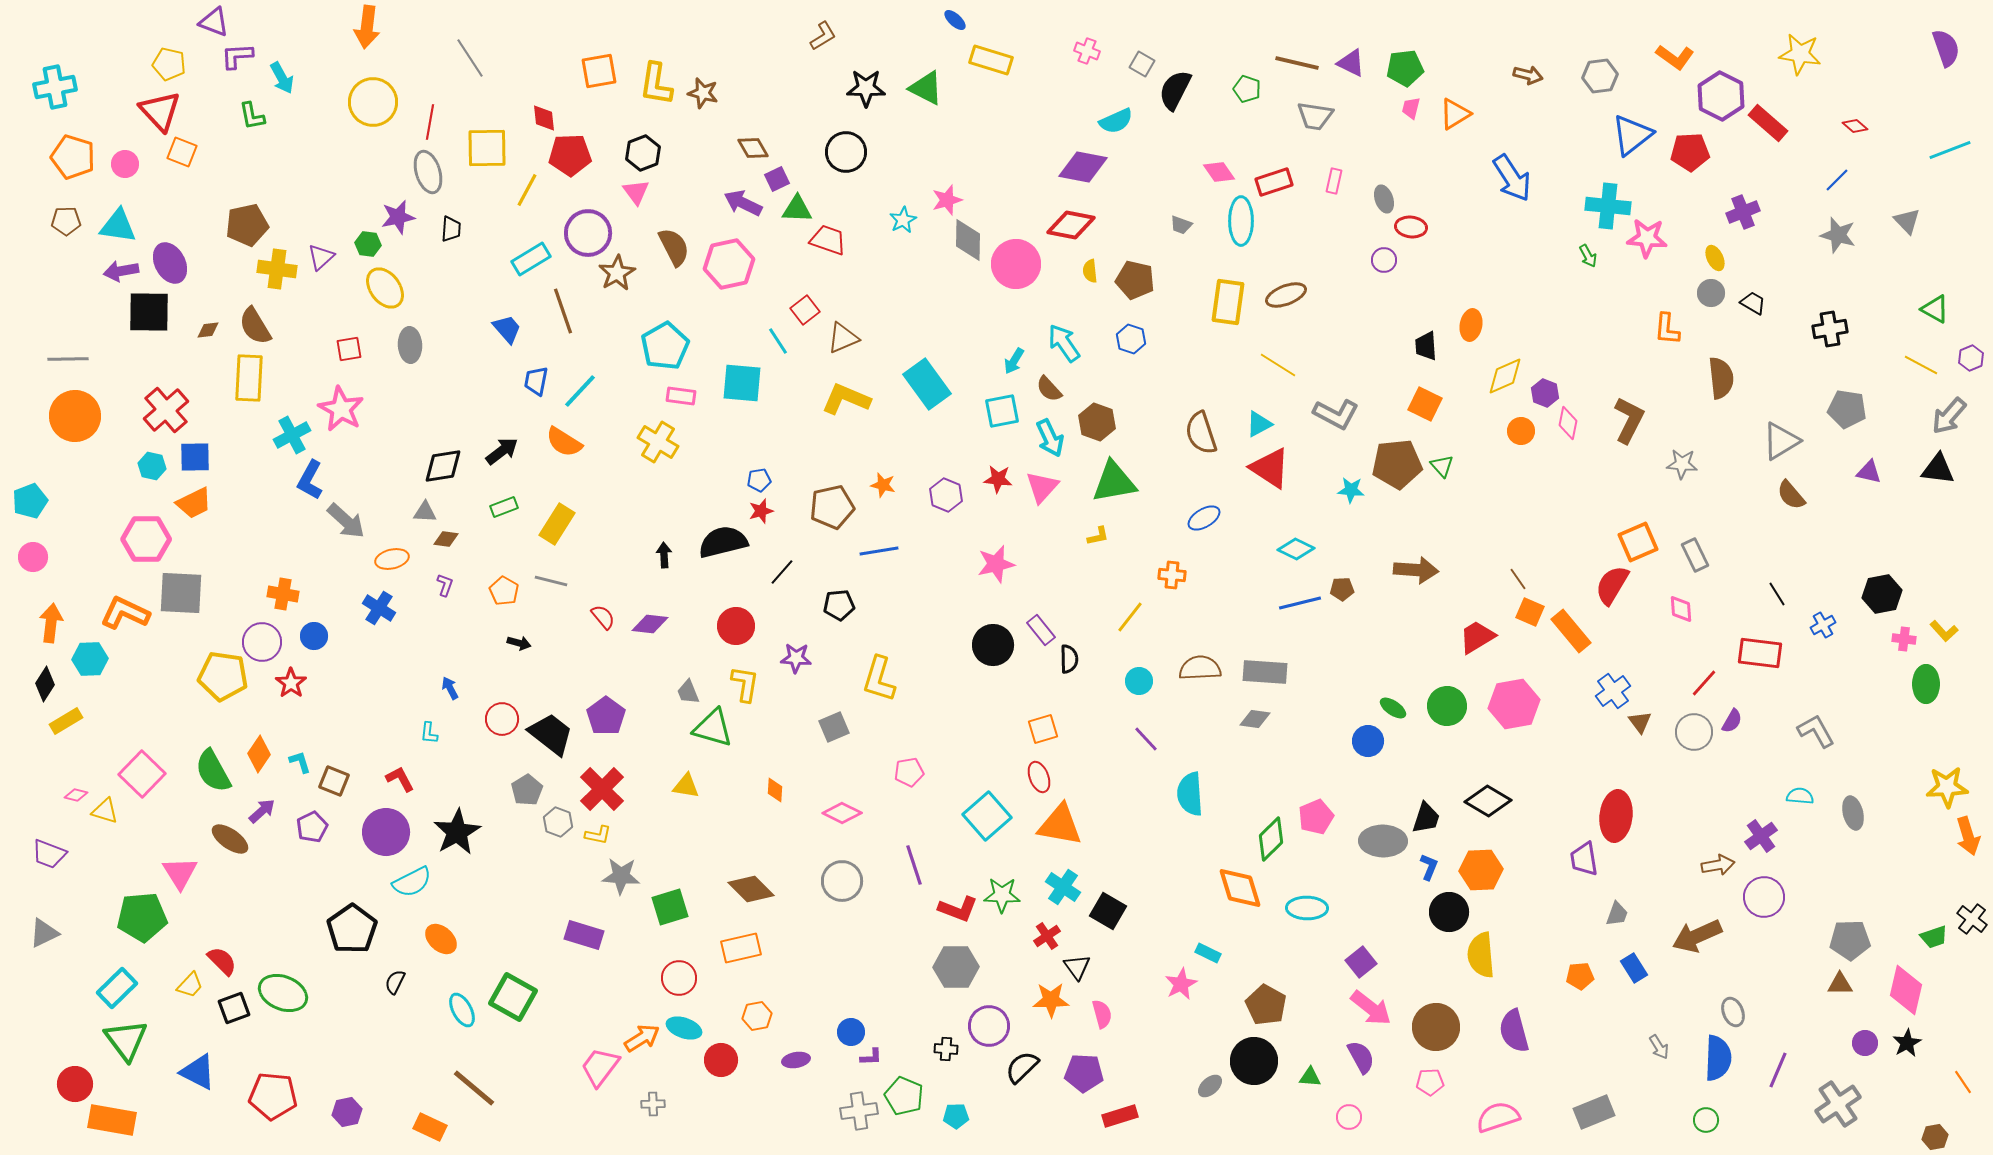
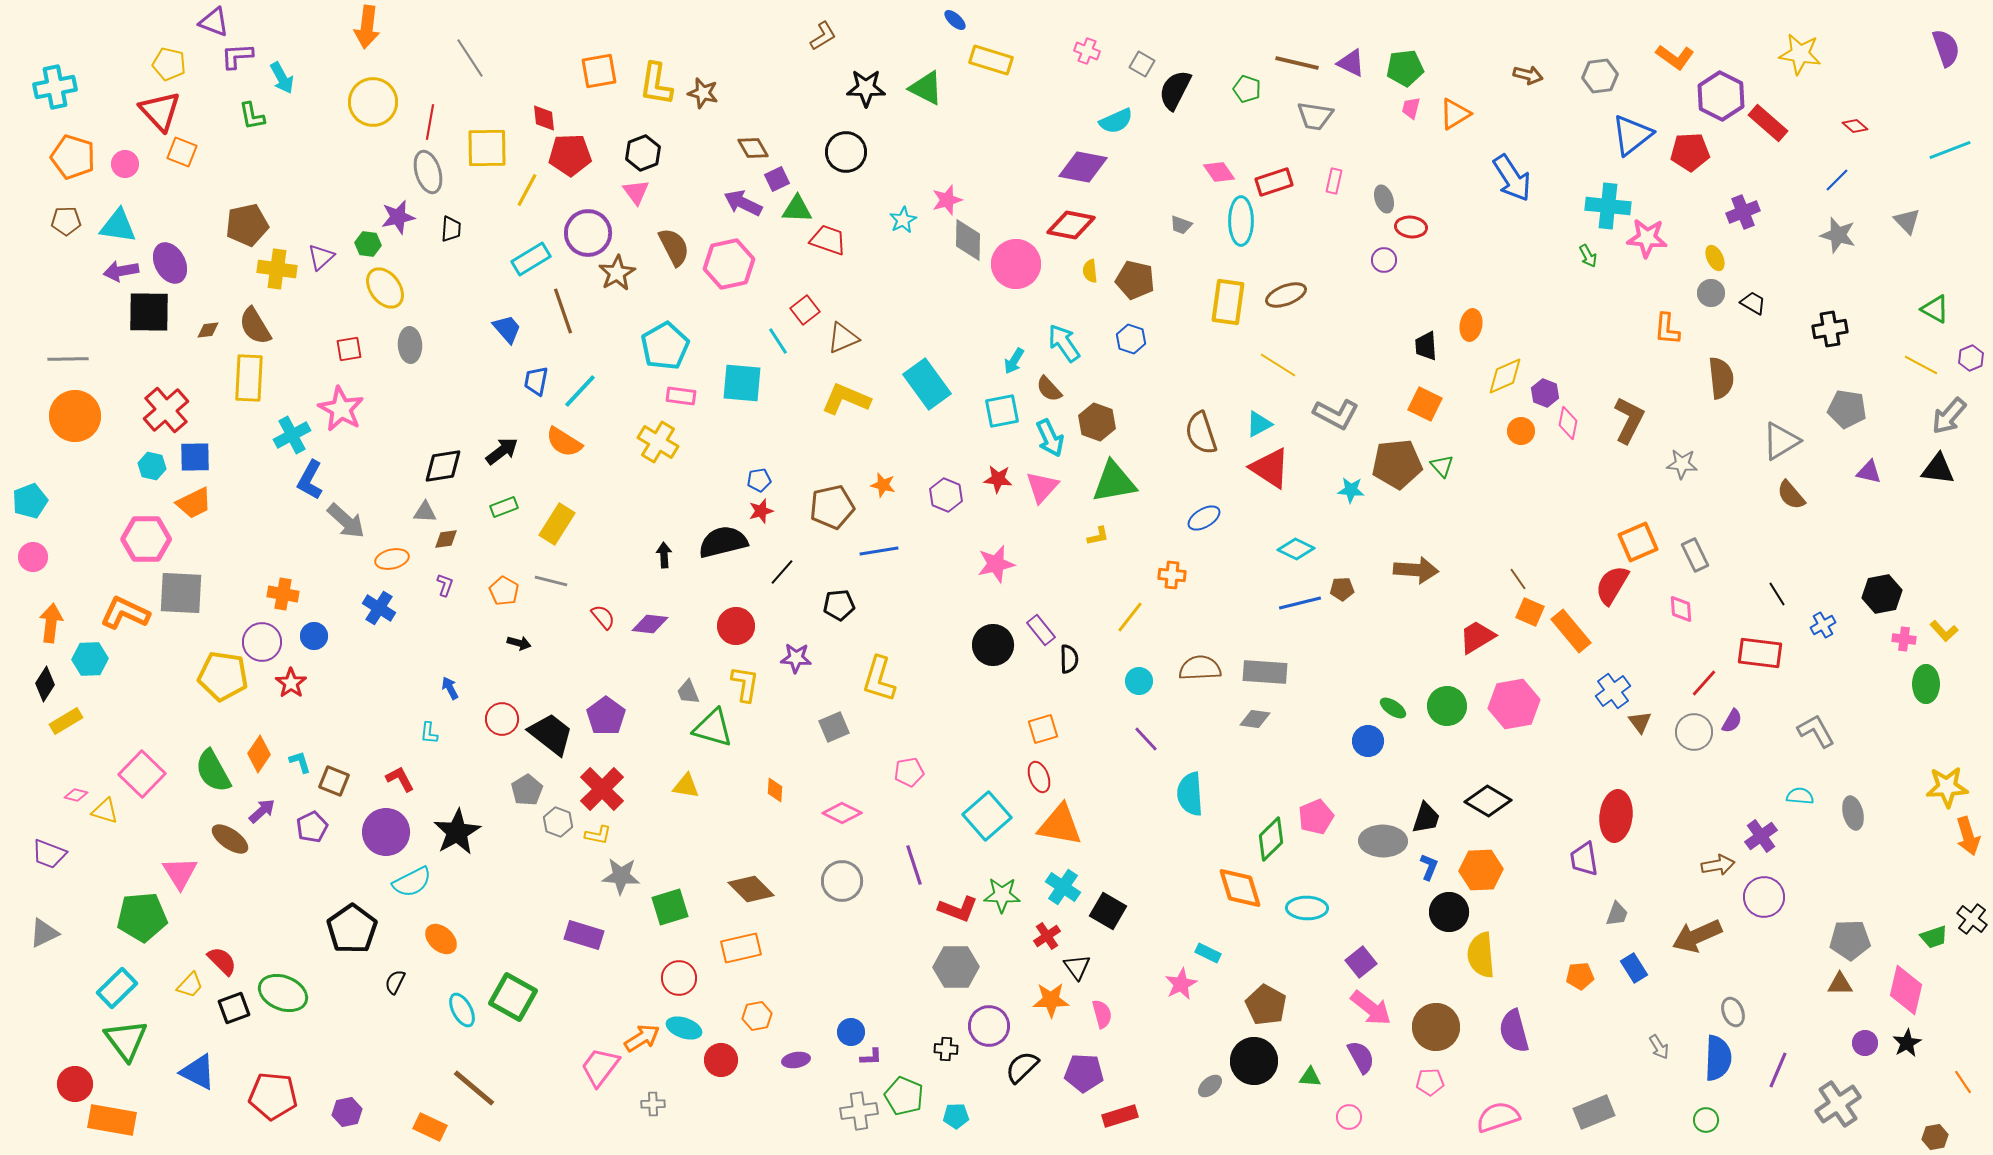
brown diamond at (446, 539): rotated 15 degrees counterclockwise
